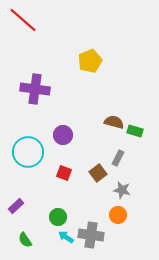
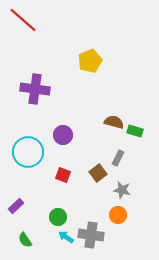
red square: moved 1 px left, 2 px down
